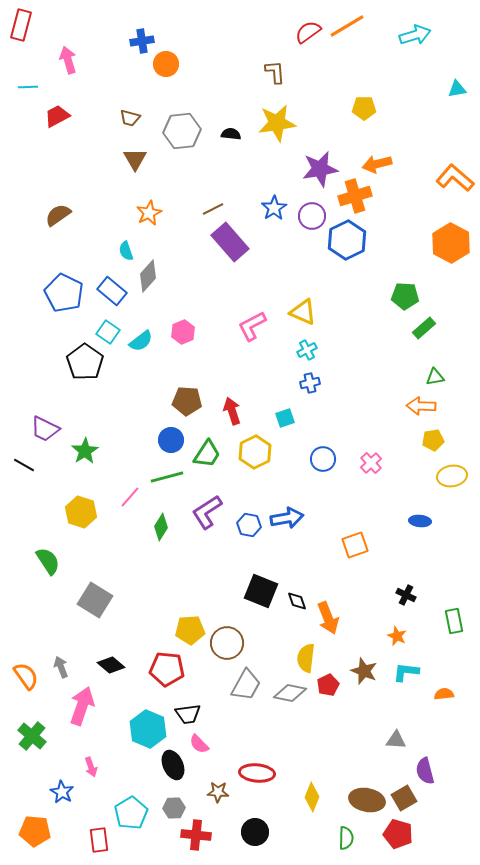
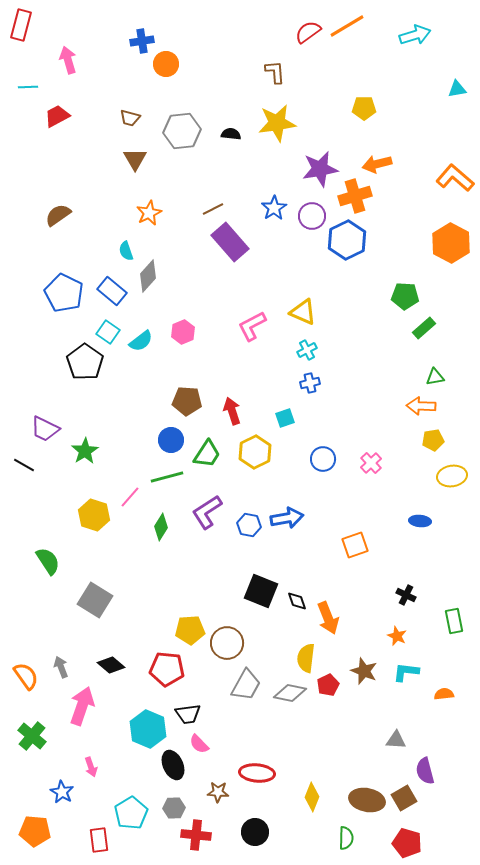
yellow hexagon at (81, 512): moved 13 px right, 3 px down
red pentagon at (398, 834): moved 9 px right, 9 px down
